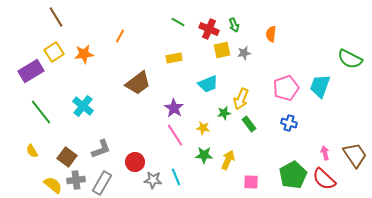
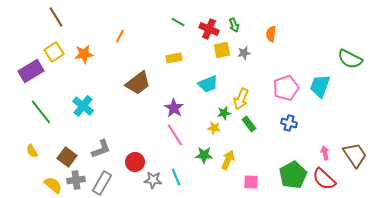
yellow star at (203, 128): moved 11 px right
